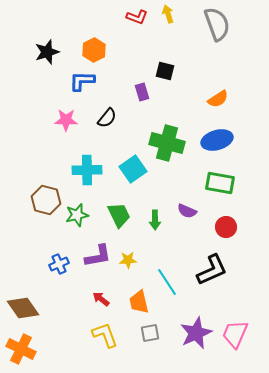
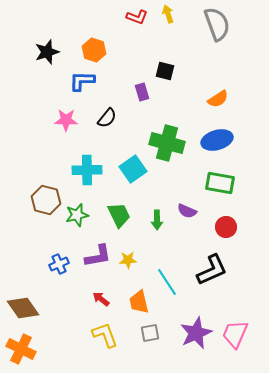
orange hexagon: rotated 15 degrees counterclockwise
green arrow: moved 2 px right
